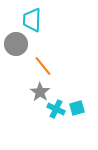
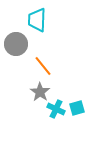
cyan trapezoid: moved 5 px right
